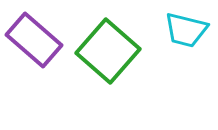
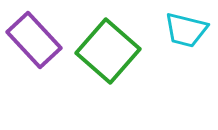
purple rectangle: rotated 6 degrees clockwise
